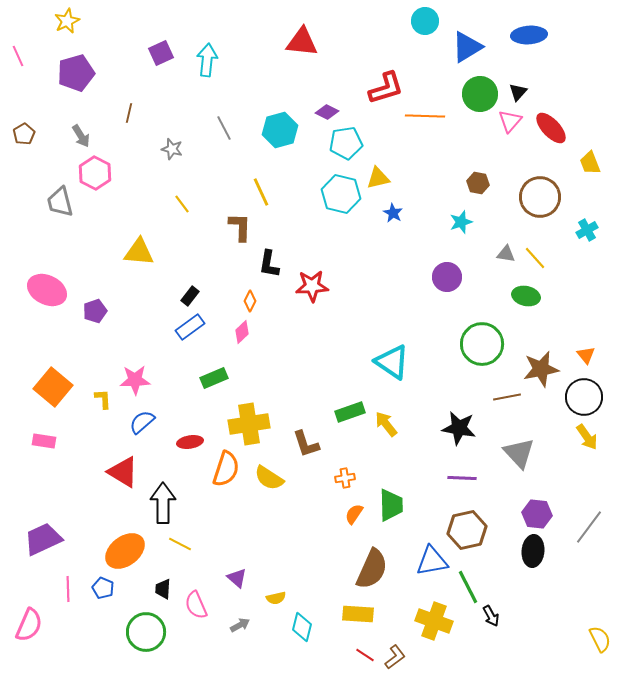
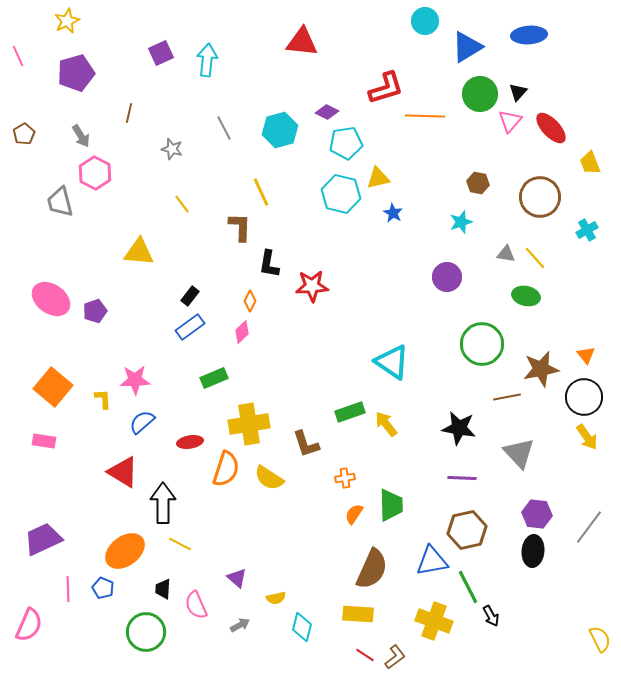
pink ellipse at (47, 290): moved 4 px right, 9 px down; rotated 9 degrees clockwise
